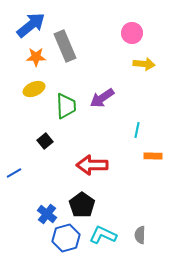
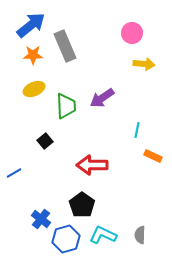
orange star: moved 3 px left, 2 px up
orange rectangle: rotated 24 degrees clockwise
blue cross: moved 6 px left, 5 px down
blue hexagon: moved 1 px down
